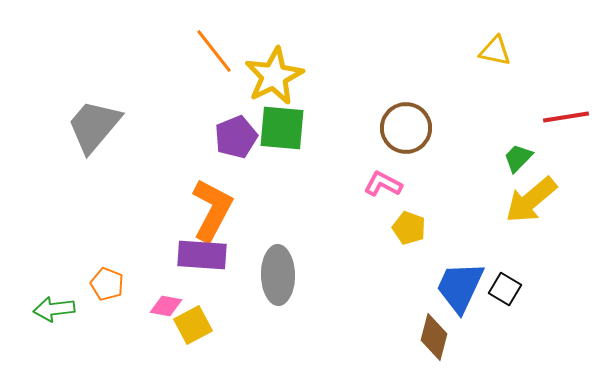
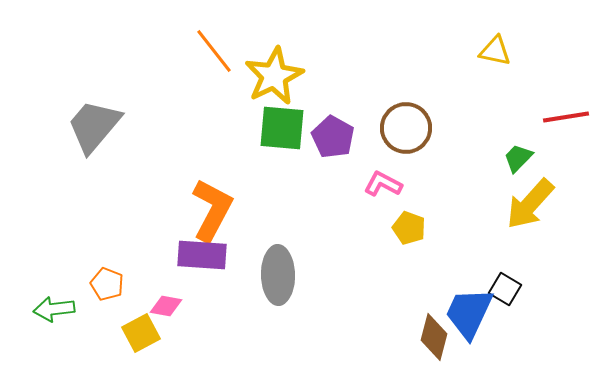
purple pentagon: moved 97 px right; rotated 21 degrees counterclockwise
yellow arrow: moved 1 px left, 4 px down; rotated 8 degrees counterclockwise
blue trapezoid: moved 9 px right, 26 px down
yellow square: moved 52 px left, 8 px down
